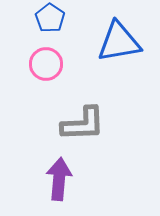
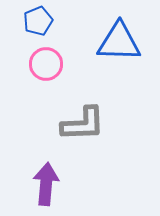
blue pentagon: moved 12 px left, 3 px down; rotated 16 degrees clockwise
blue triangle: rotated 12 degrees clockwise
purple arrow: moved 13 px left, 5 px down
